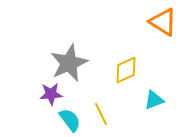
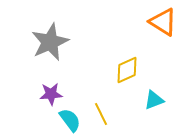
gray star: moved 19 px left, 21 px up
yellow diamond: moved 1 px right
